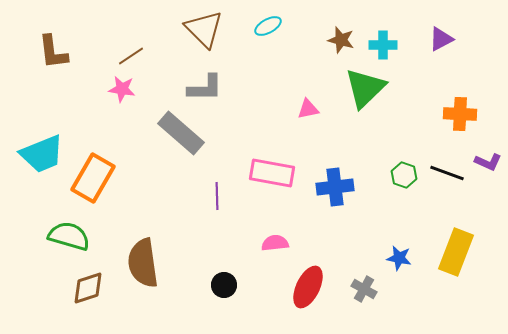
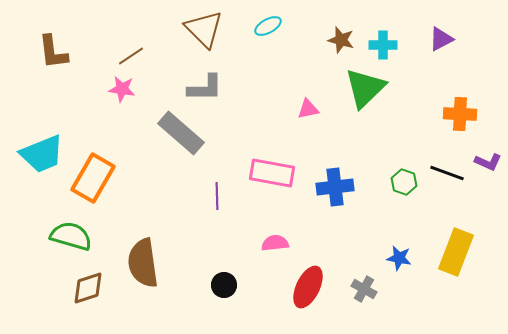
green hexagon: moved 7 px down
green semicircle: moved 2 px right
